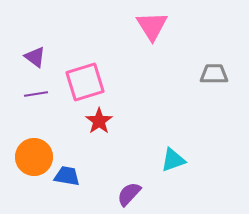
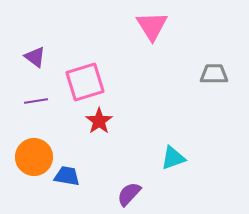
purple line: moved 7 px down
cyan triangle: moved 2 px up
